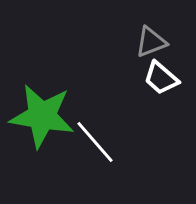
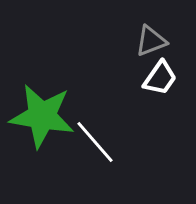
gray triangle: moved 1 px up
white trapezoid: moved 1 px left; rotated 96 degrees counterclockwise
